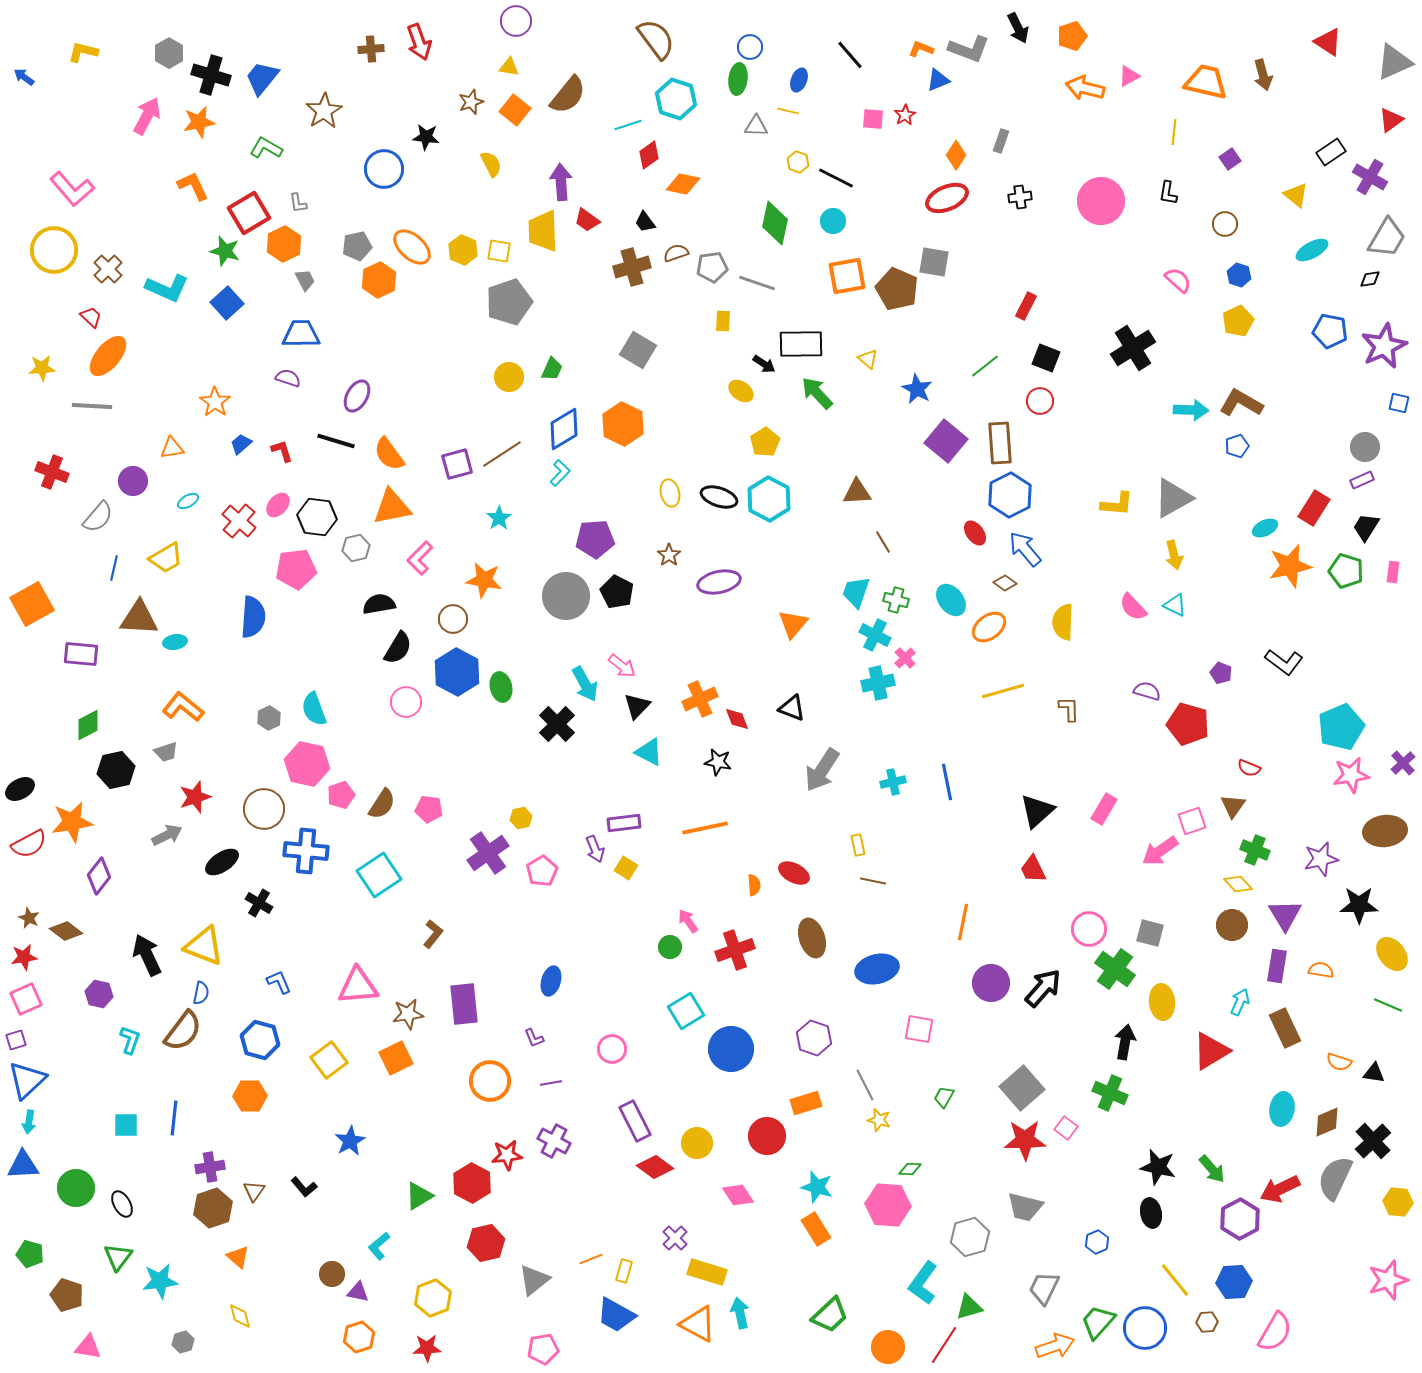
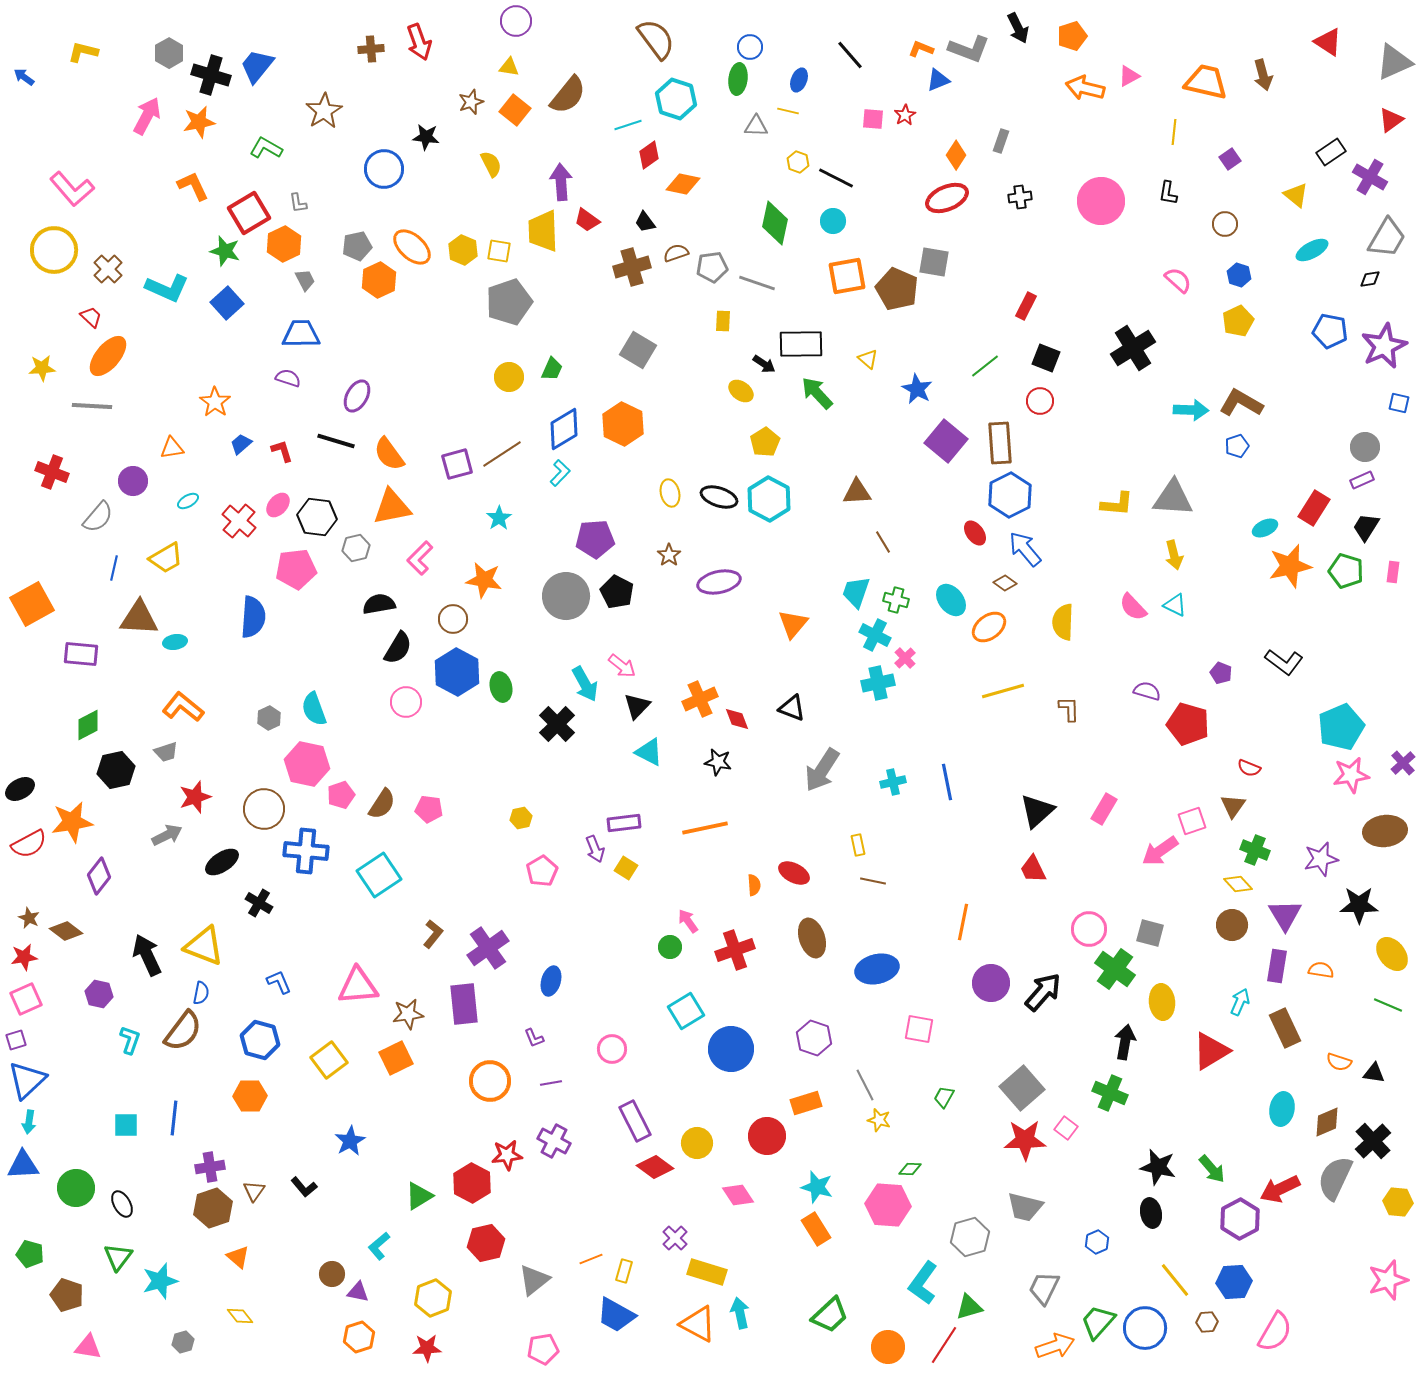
blue trapezoid at (262, 78): moved 5 px left, 12 px up
gray triangle at (1173, 498): rotated 33 degrees clockwise
purple cross at (488, 853): moved 95 px down
black arrow at (1043, 988): moved 4 px down
cyan star at (160, 1281): rotated 9 degrees counterclockwise
yellow diamond at (240, 1316): rotated 24 degrees counterclockwise
